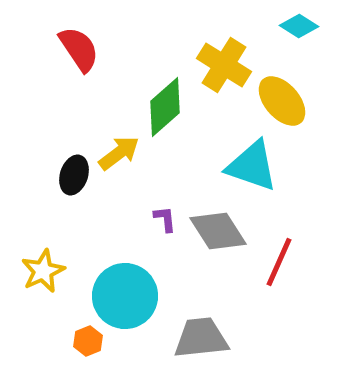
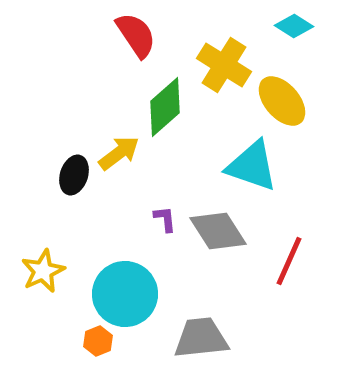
cyan diamond: moved 5 px left
red semicircle: moved 57 px right, 14 px up
red line: moved 10 px right, 1 px up
cyan circle: moved 2 px up
orange hexagon: moved 10 px right
